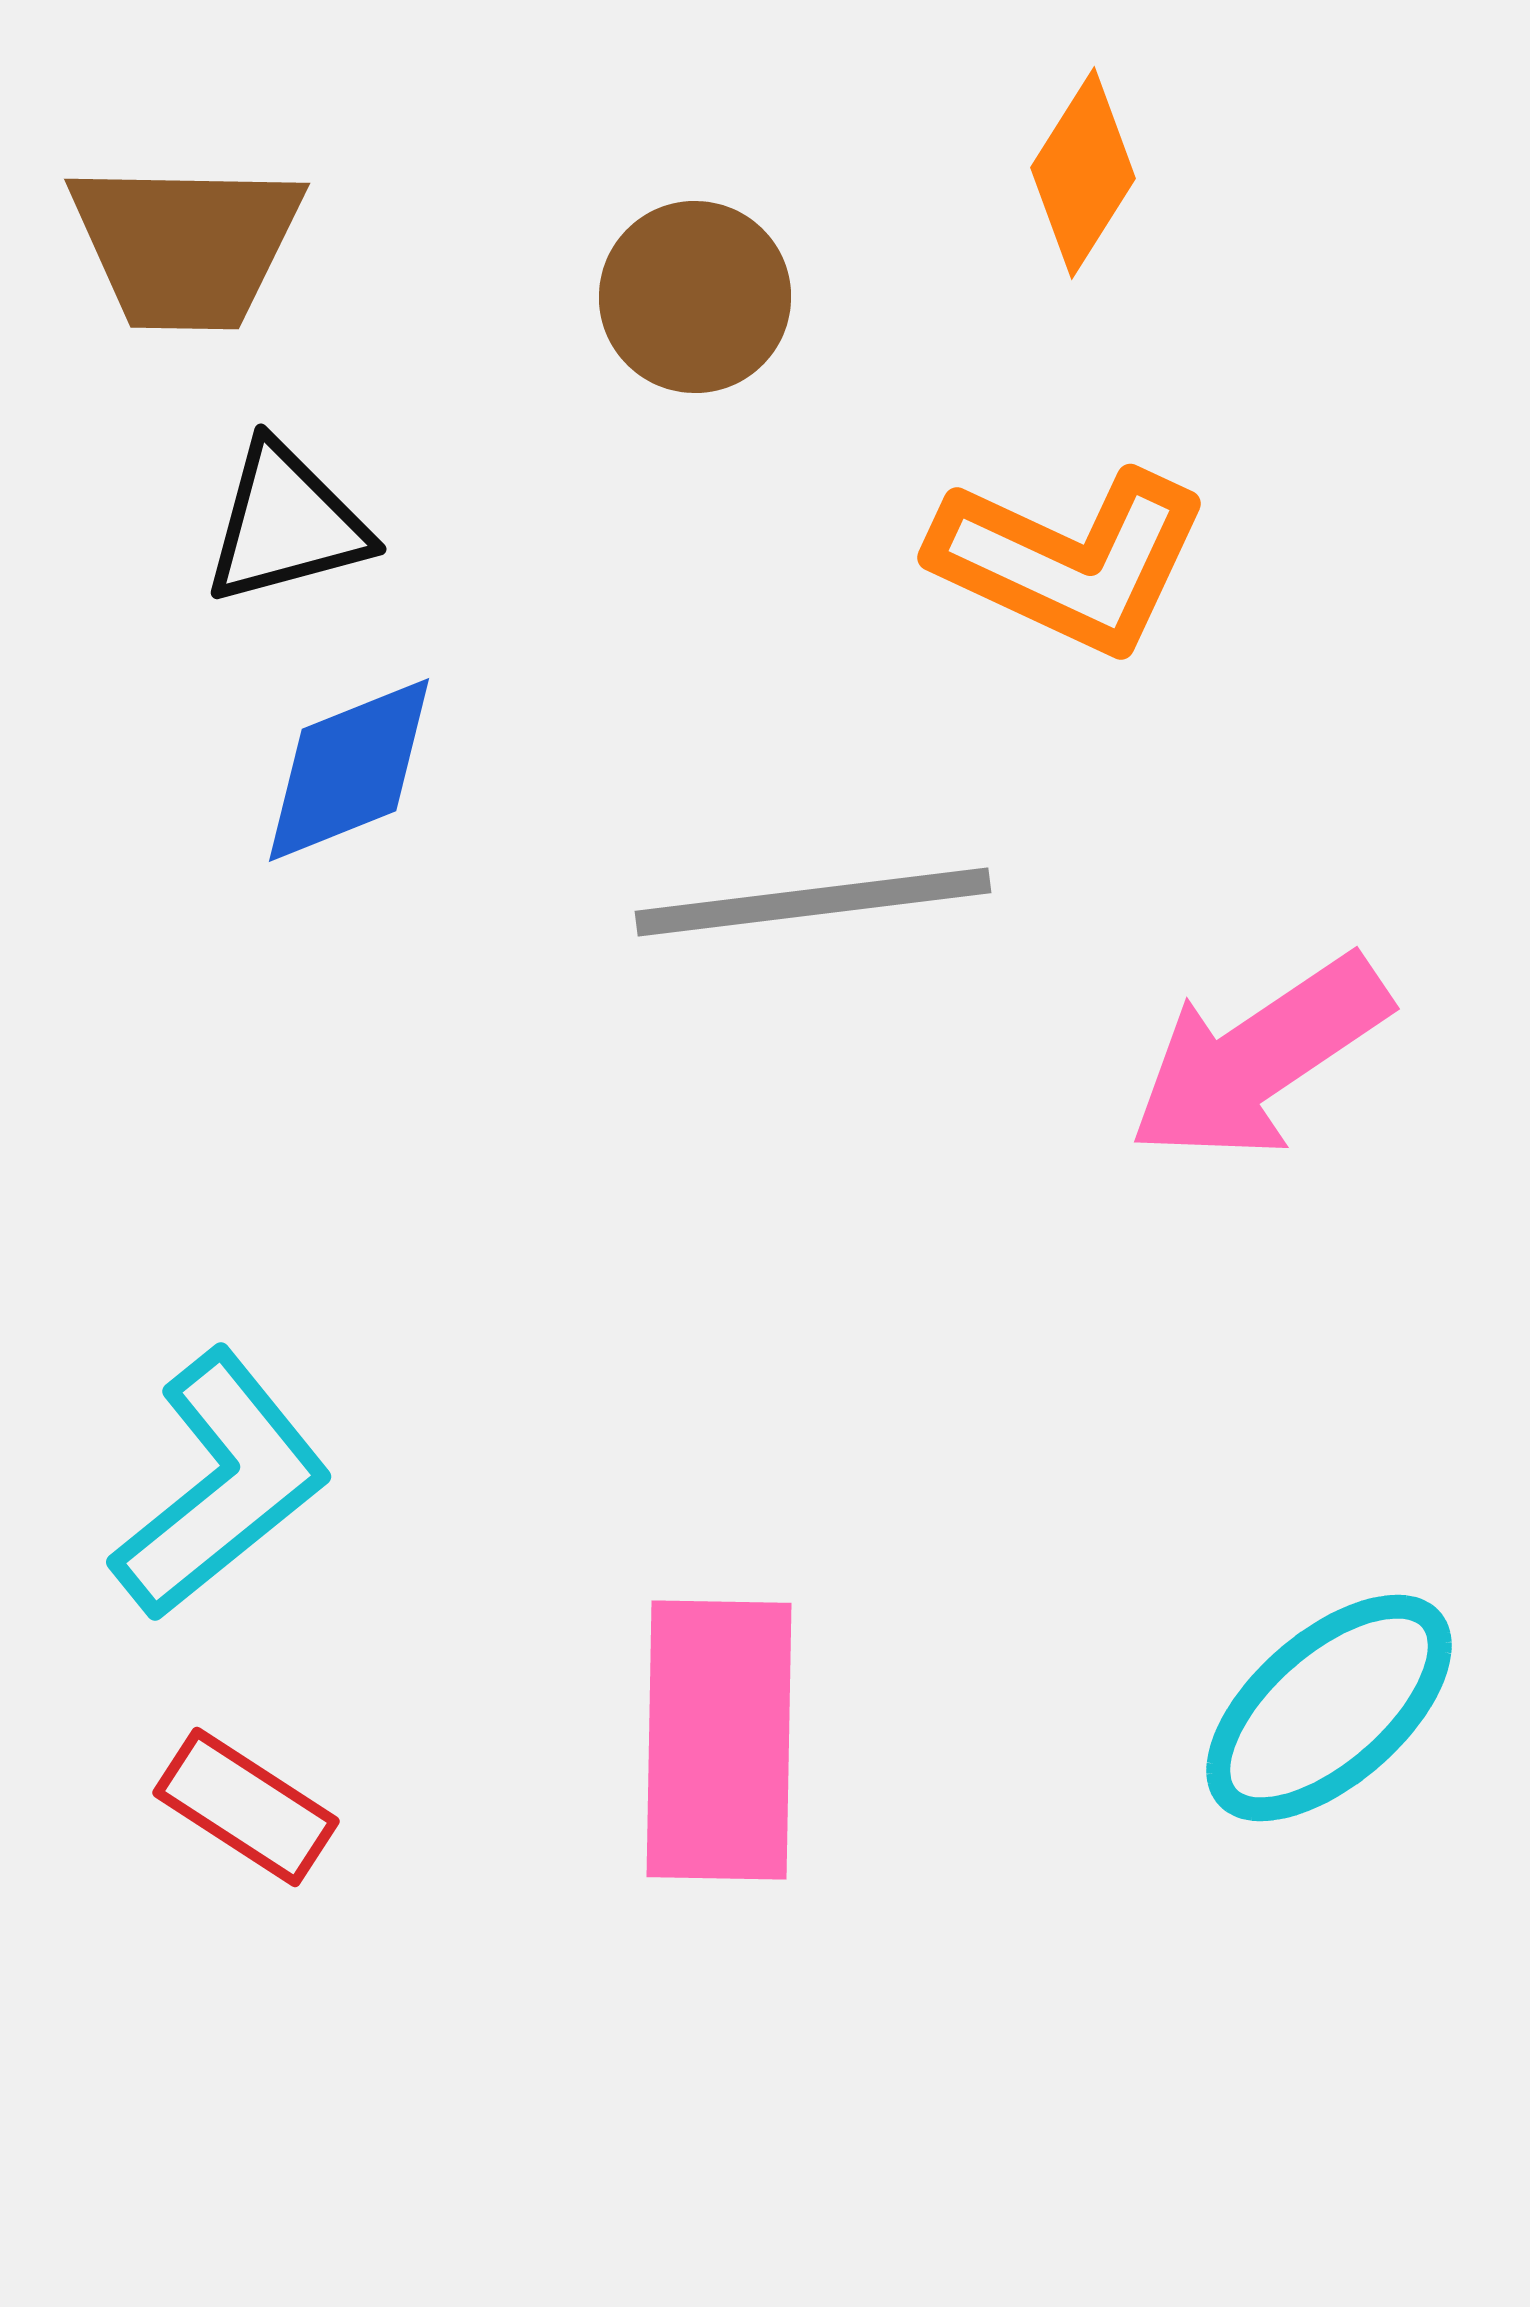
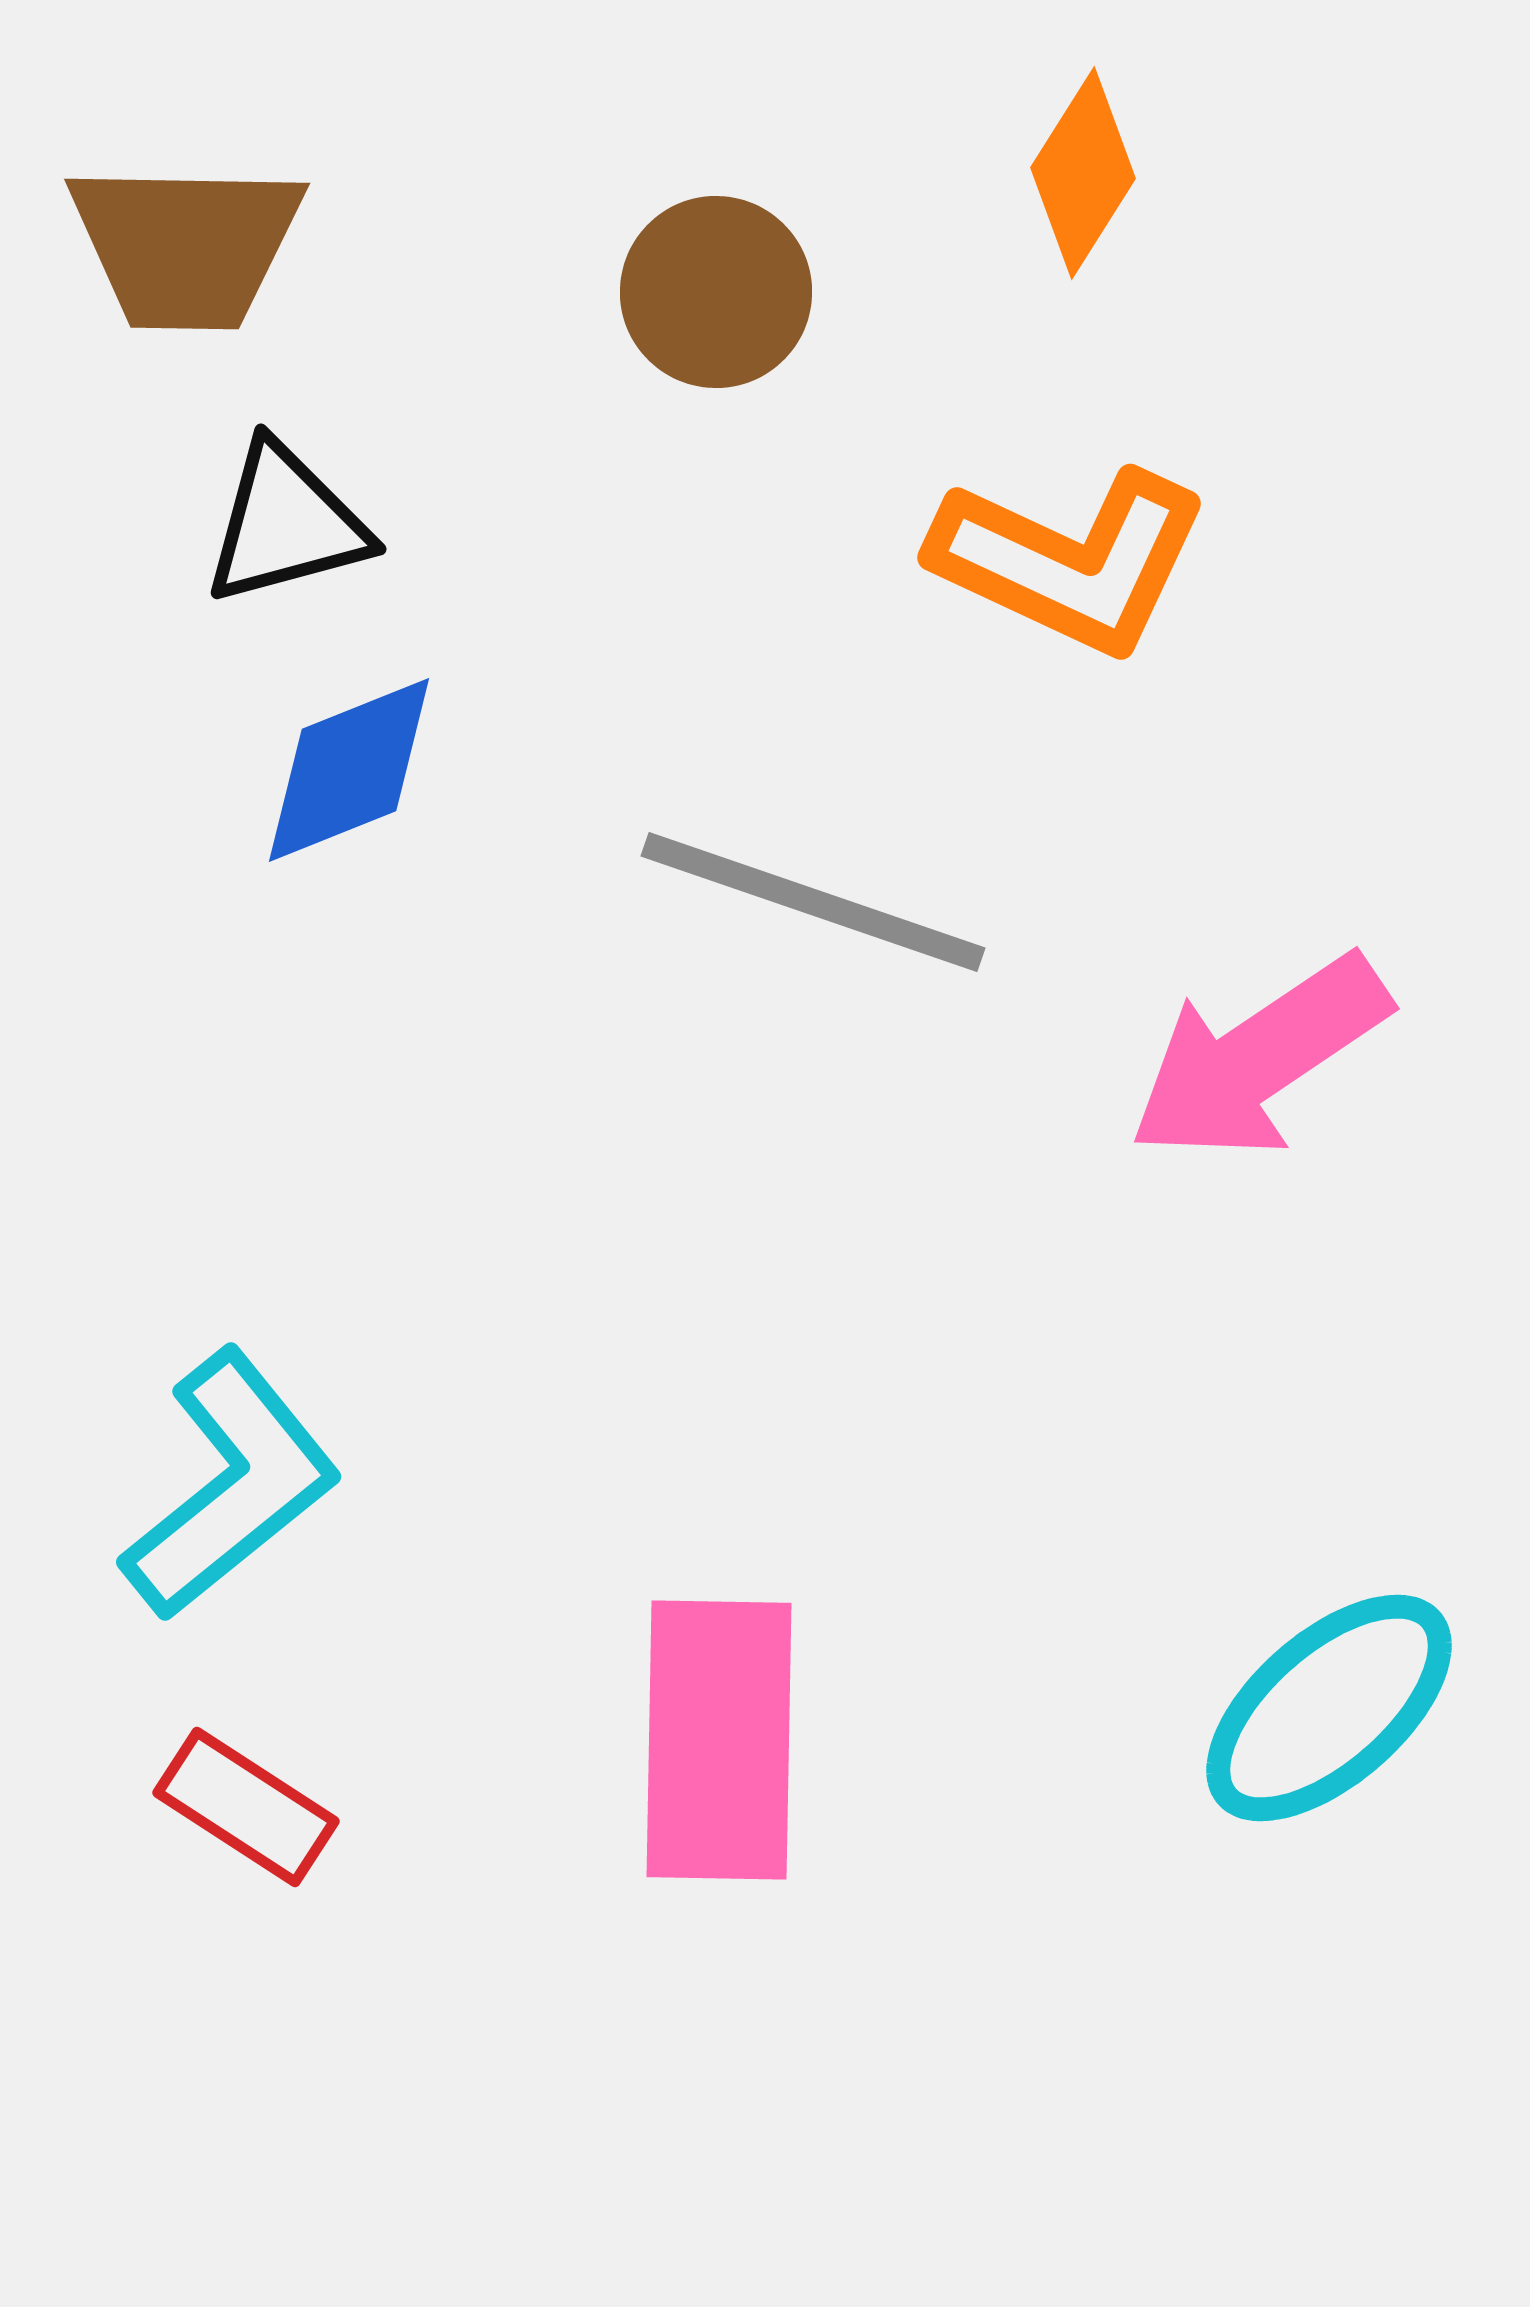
brown circle: moved 21 px right, 5 px up
gray line: rotated 26 degrees clockwise
cyan L-shape: moved 10 px right
